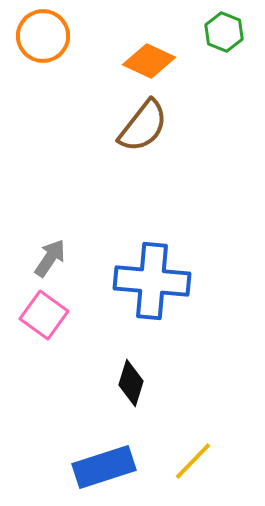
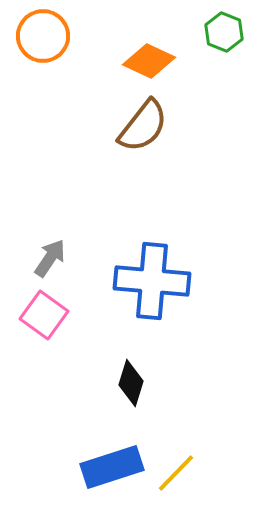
yellow line: moved 17 px left, 12 px down
blue rectangle: moved 8 px right
